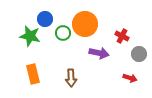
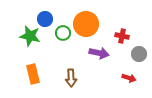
orange circle: moved 1 px right
red cross: rotated 16 degrees counterclockwise
red arrow: moved 1 px left
